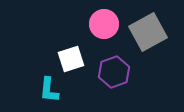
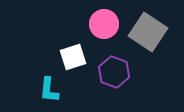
gray square: rotated 27 degrees counterclockwise
white square: moved 2 px right, 2 px up
purple hexagon: rotated 20 degrees counterclockwise
